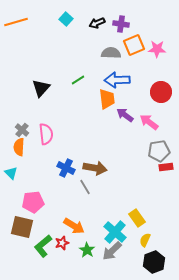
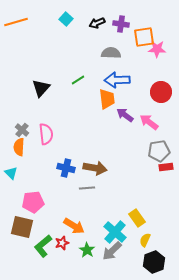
orange square: moved 10 px right, 8 px up; rotated 15 degrees clockwise
blue cross: rotated 12 degrees counterclockwise
gray line: moved 2 px right, 1 px down; rotated 63 degrees counterclockwise
